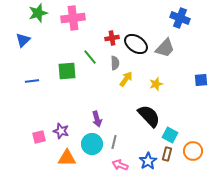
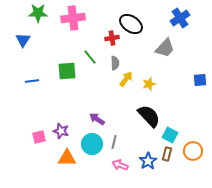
green star: rotated 18 degrees clockwise
blue cross: rotated 36 degrees clockwise
blue triangle: rotated 14 degrees counterclockwise
black ellipse: moved 5 px left, 20 px up
blue square: moved 1 px left
yellow star: moved 7 px left
purple arrow: rotated 140 degrees clockwise
